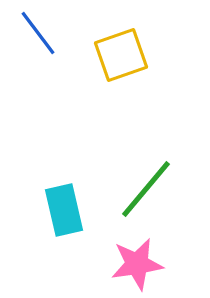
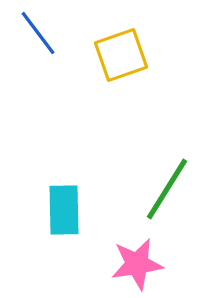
green line: moved 21 px right; rotated 8 degrees counterclockwise
cyan rectangle: rotated 12 degrees clockwise
